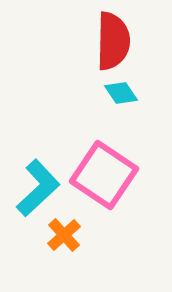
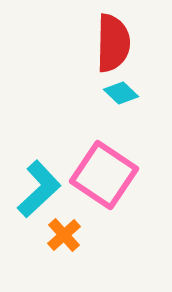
red semicircle: moved 2 px down
cyan diamond: rotated 12 degrees counterclockwise
cyan L-shape: moved 1 px right, 1 px down
